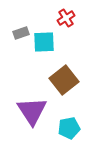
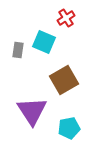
gray rectangle: moved 3 px left, 17 px down; rotated 63 degrees counterclockwise
cyan square: rotated 25 degrees clockwise
brown square: rotated 8 degrees clockwise
